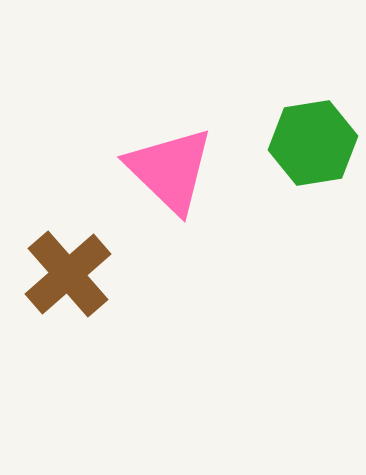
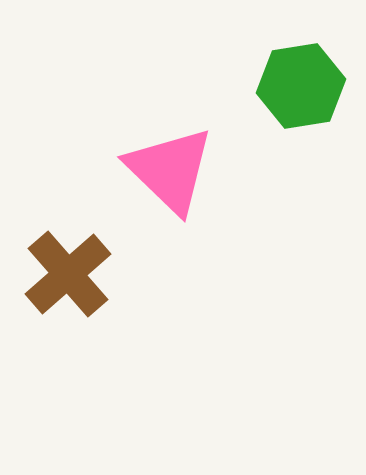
green hexagon: moved 12 px left, 57 px up
